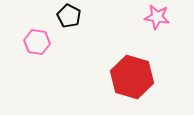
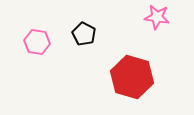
black pentagon: moved 15 px right, 18 px down
